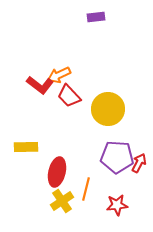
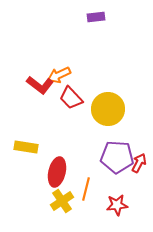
red trapezoid: moved 2 px right, 2 px down
yellow rectangle: rotated 10 degrees clockwise
